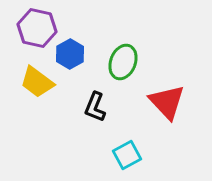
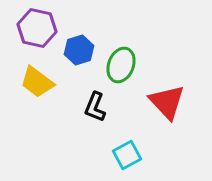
blue hexagon: moved 9 px right, 4 px up; rotated 12 degrees clockwise
green ellipse: moved 2 px left, 3 px down
